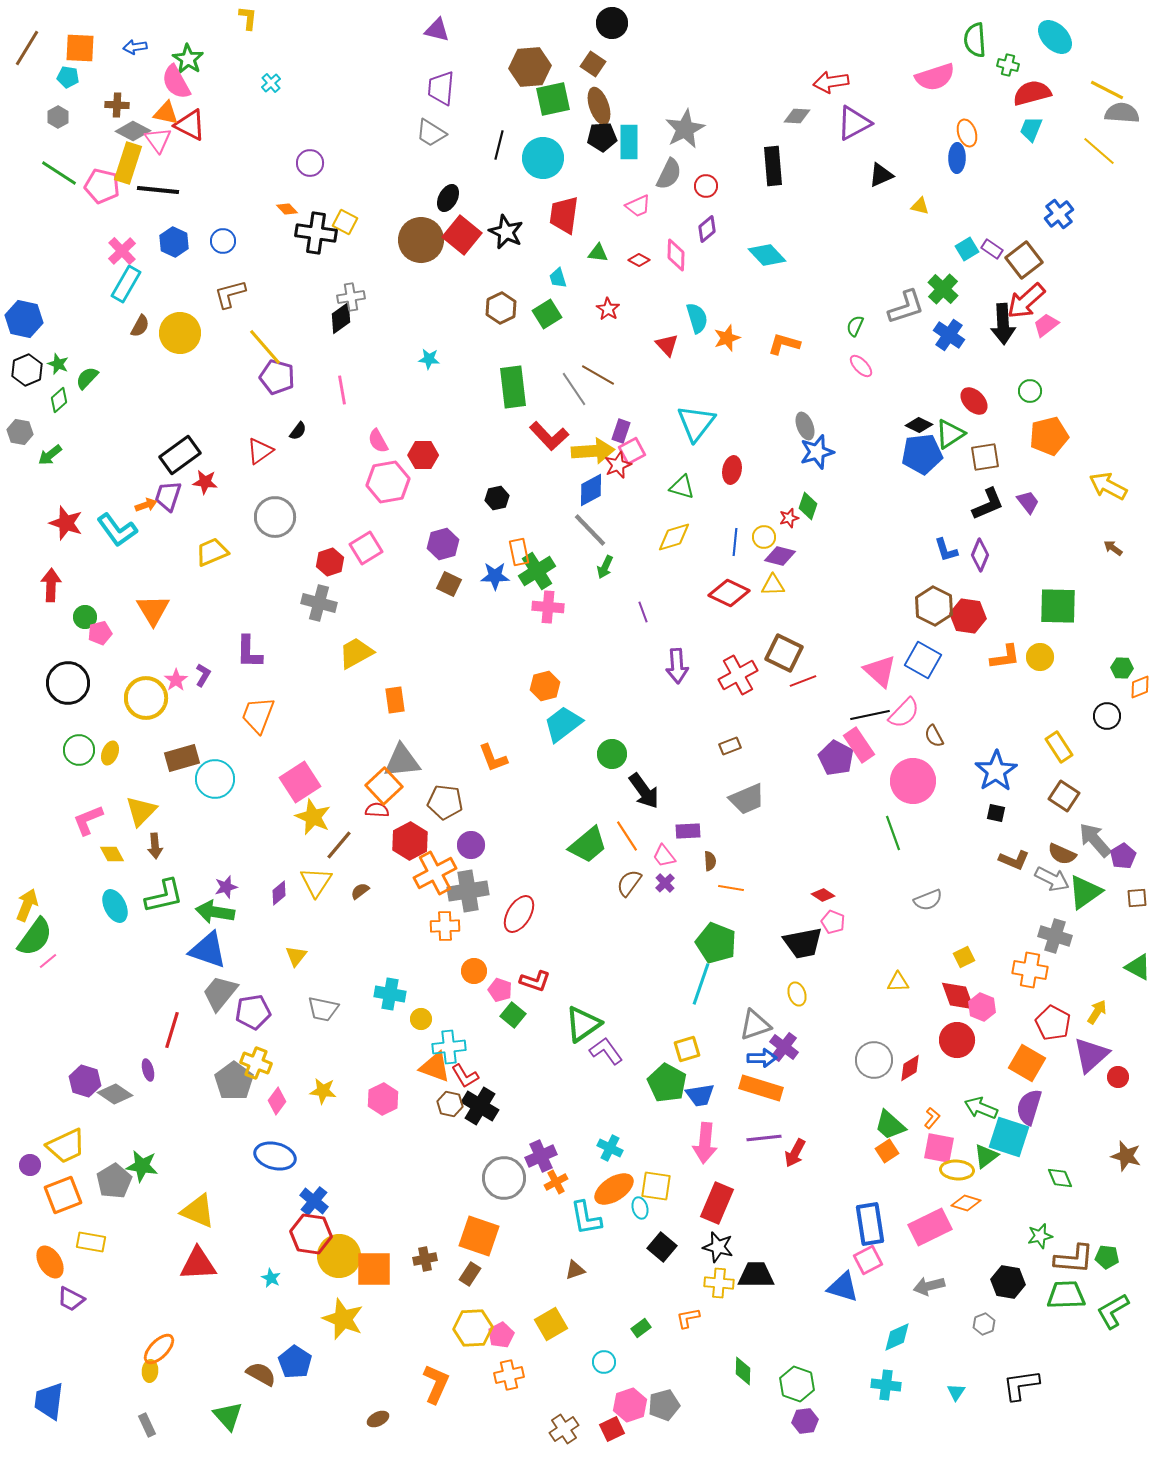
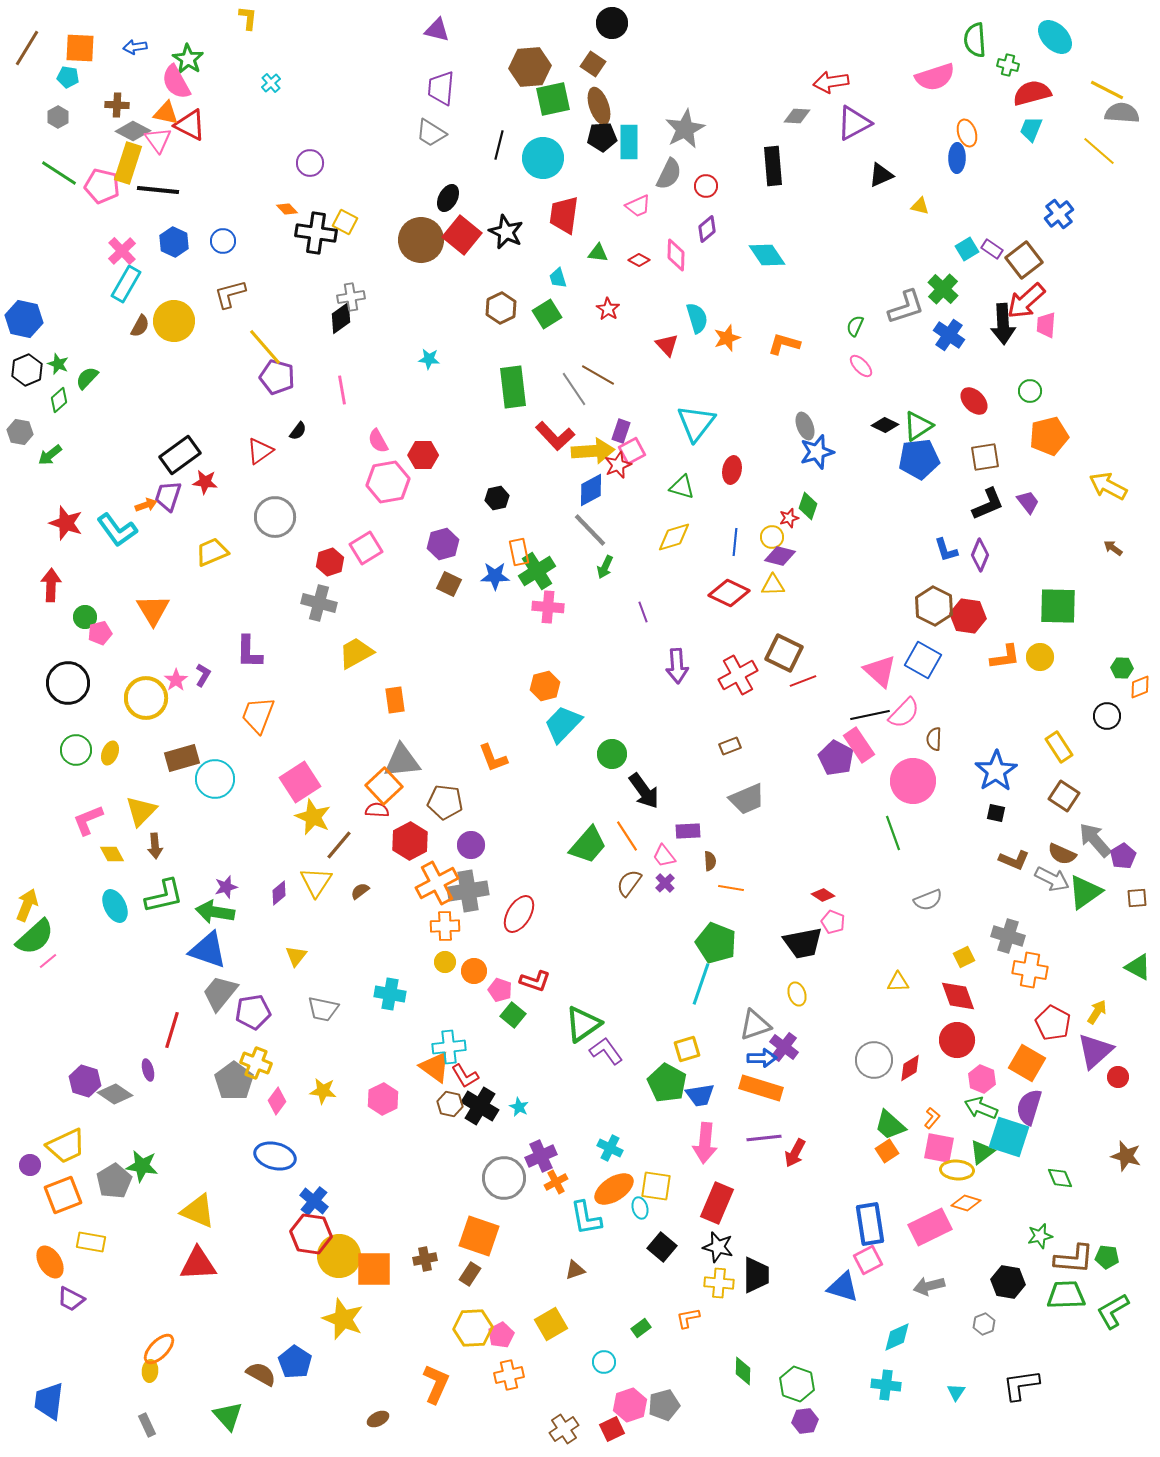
cyan diamond at (767, 255): rotated 9 degrees clockwise
pink trapezoid at (1046, 325): rotated 48 degrees counterclockwise
yellow circle at (180, 333): moved 6 px left, 12 px up
black diamond at (919, 425): moved 34 px left
green triangle at (950, 434): moved 32 px left, 8 px up
red L-shape at (549, 436): moved 6 px right
blue pentagon at (922, 454): moved 3 px left, 5 px down
yellow circle at (764, 537): moved 8 px right
cyan trapezoid at (563, 724): rotated 9 degrees counterclockwise
brown semicircle at (934, 736): moved 3 px down; rotated 30 degrees clockwise
green circle at (79, 750): moved 3 px left
green trapezoid at (588, 845): rotated 9 degrees counterclockwise
orange cross at (435, 873): moved 2 px right, 10 px down
gray cross at (1055, 936): moved 47 px left
green semicircle at (35, 937): rotated 12 degrees clockwise
pink hexagon at (982, 1007): moved 72 px down
yellow circle at (421, 1019): moved 24 px right, 57 px up
purple triangle at (1091, 1055): moved 4 px right, 4 px up
orange triangle at (435, 1067): rotated 16 degrees clockwise
green triangle at (986, 1156): moved 4 px left, 4 px up
black trapezoid at (756, 1275): rotated 90 degrees clockwise
cyan star at (271, 1278): moved 248 px right, 171 px up
